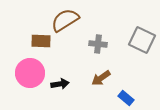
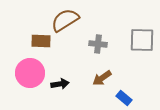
gray square: rotated 24 degrees counterclockwise
brown arrow: moved 1 px right
blue rectangle: moved 2 px left
